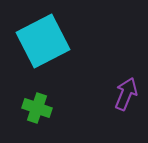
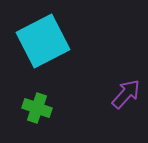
purple arrow: rotated 20 degrees clockwise
